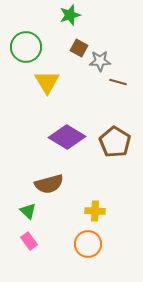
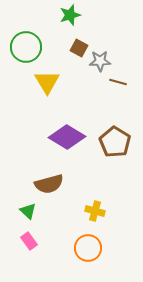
yellow cross: rotated 12 degrees clockwise
orange circle: moved 4 px down
